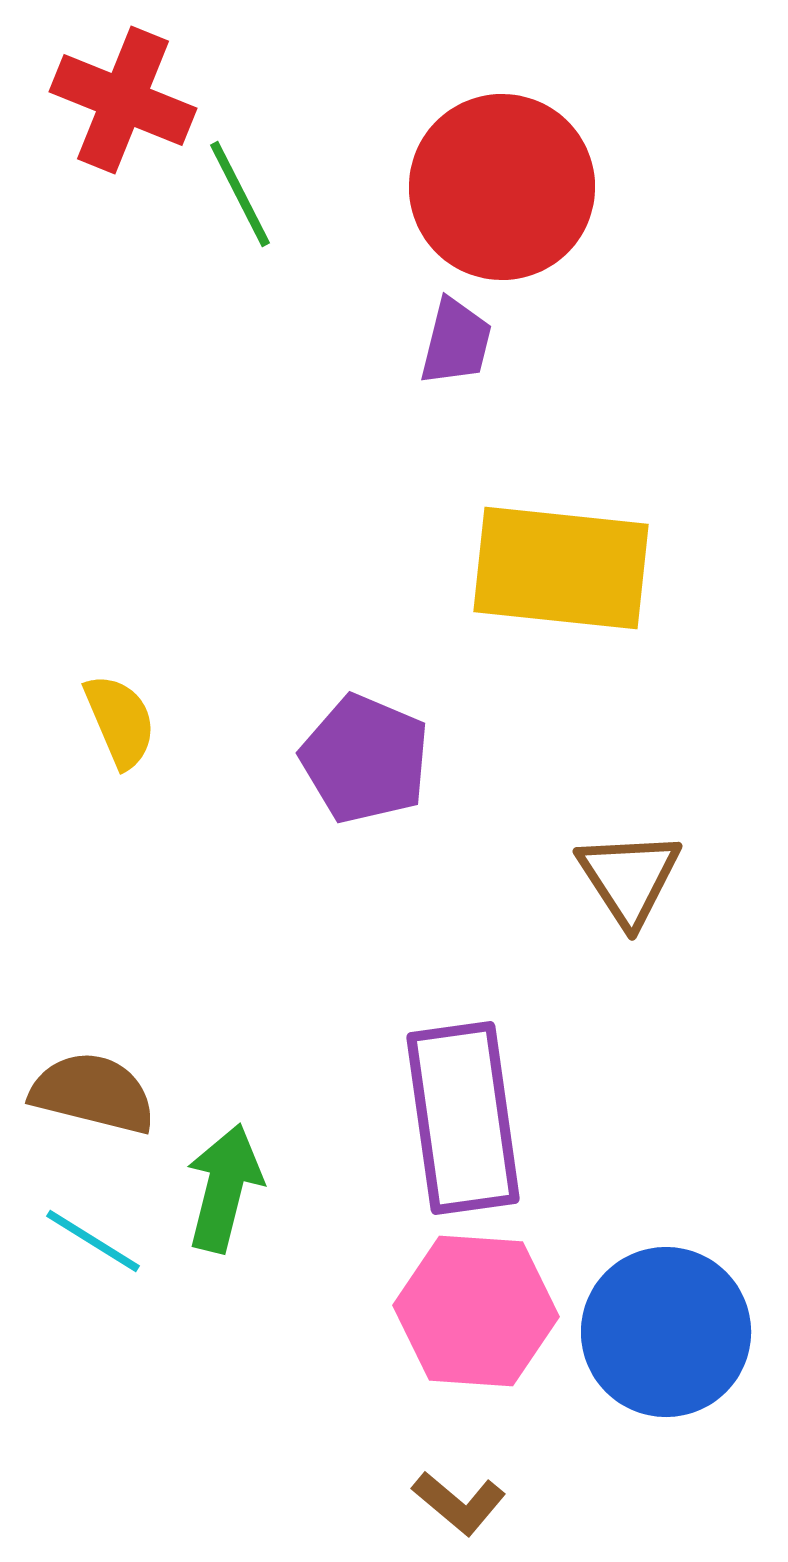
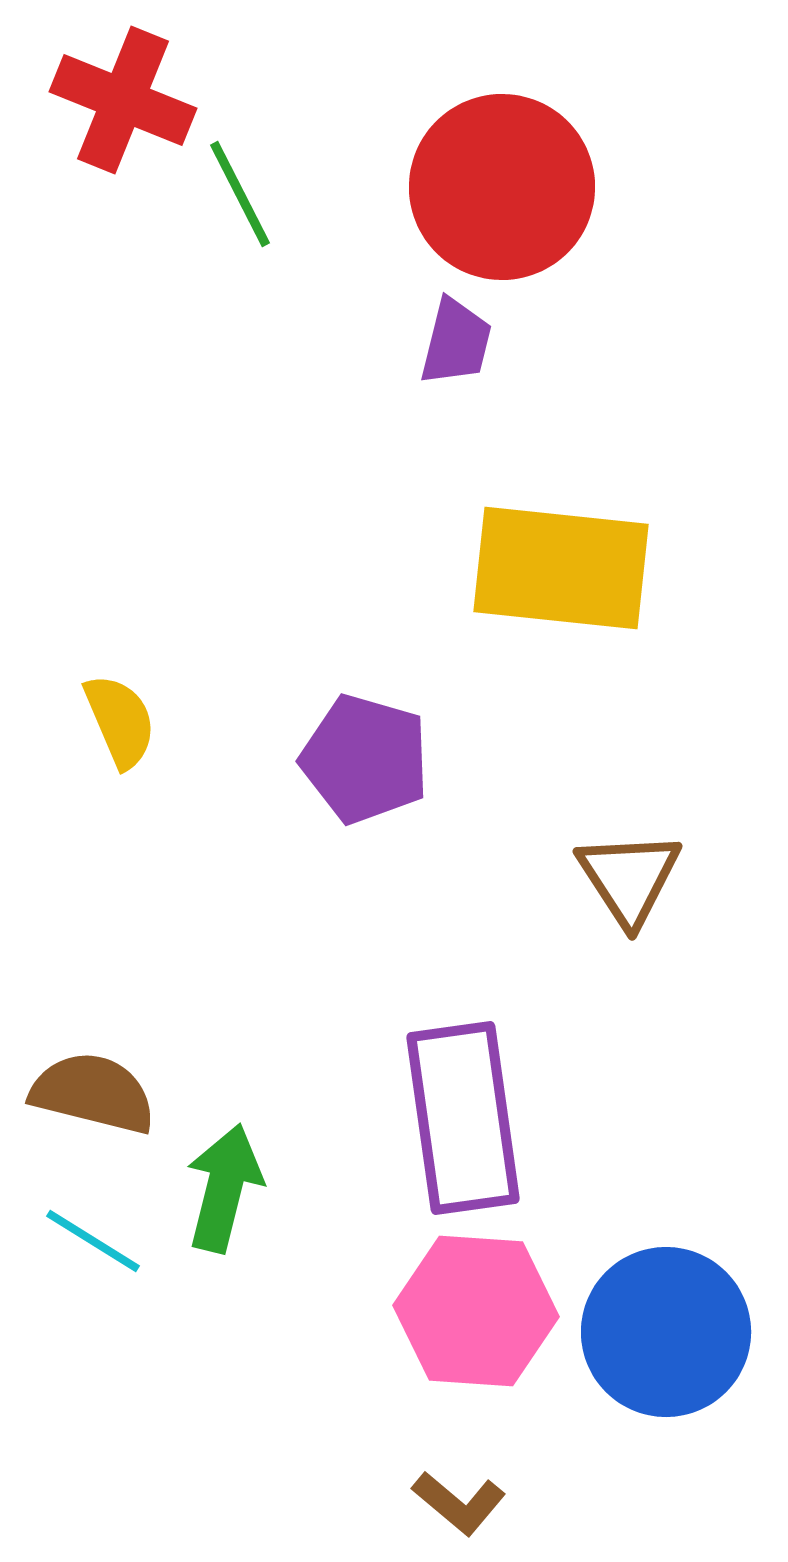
purple pentagon: rotated 7 degrees counterclockwise
